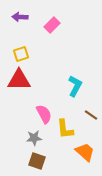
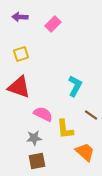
pink rectangle: moved 1 px right, 1 px up
red triangle: moved 7 px down; rotated 20 degrees clockwise
pink semicircle: moved 1 px left; rotated 36 degrees counterclockwise
brown square: rotated 30 degrees counterclockwise
